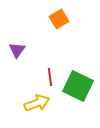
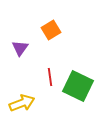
orange square: moved 8 px left, 11 px down
purple triangle: moved 3 px right, 2 px up
yellow arrow: moved 15 px left
